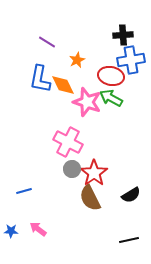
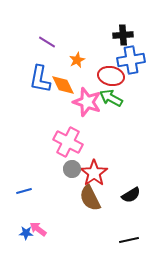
blue star: moved 15 px right, 2 px down
